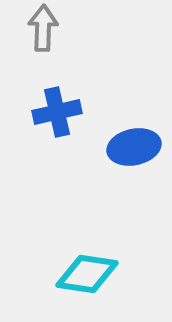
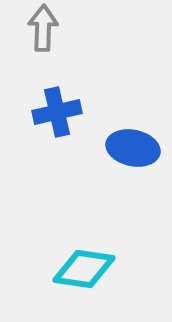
blue ellipse: moved 1 px left, 1 px down; rotated 24 degrees clockwise
cyan diamond: moved 3 px left, 5 px up
